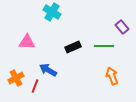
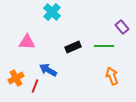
cyan cross: rotated 12 degrees clockwise
